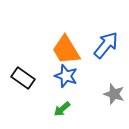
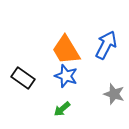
blue arrow: rotated 12 degrees counterclockwise
